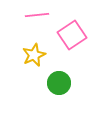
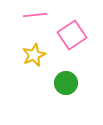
pink line: moved 2 px left
green circle: moved 7 px right
